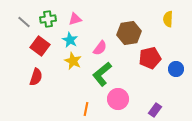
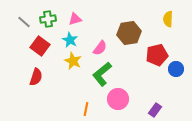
red pentagon: moved 7 px right, 3 px up
